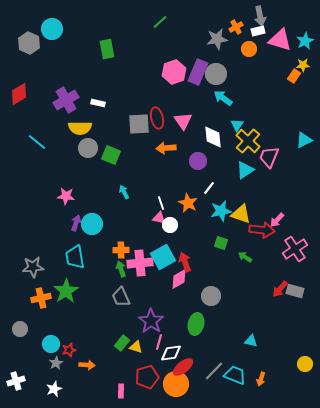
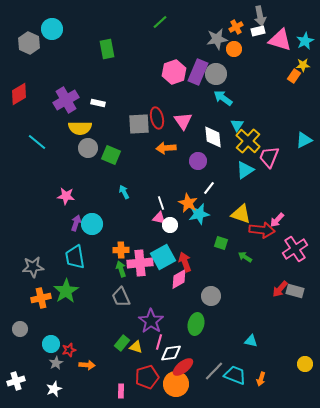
orange circle at (249, 49): moved 15 px left
cyan star at (221, 211): moved 22 px left, 3 px down
